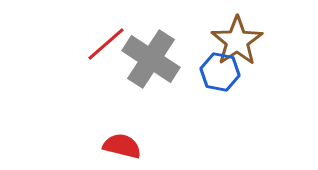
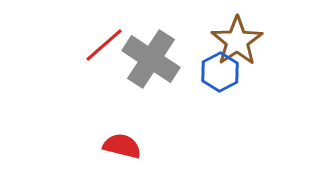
red line: moved 2 px left, 1 px down
blue hexagon: rotated 21 degrees clockwise
